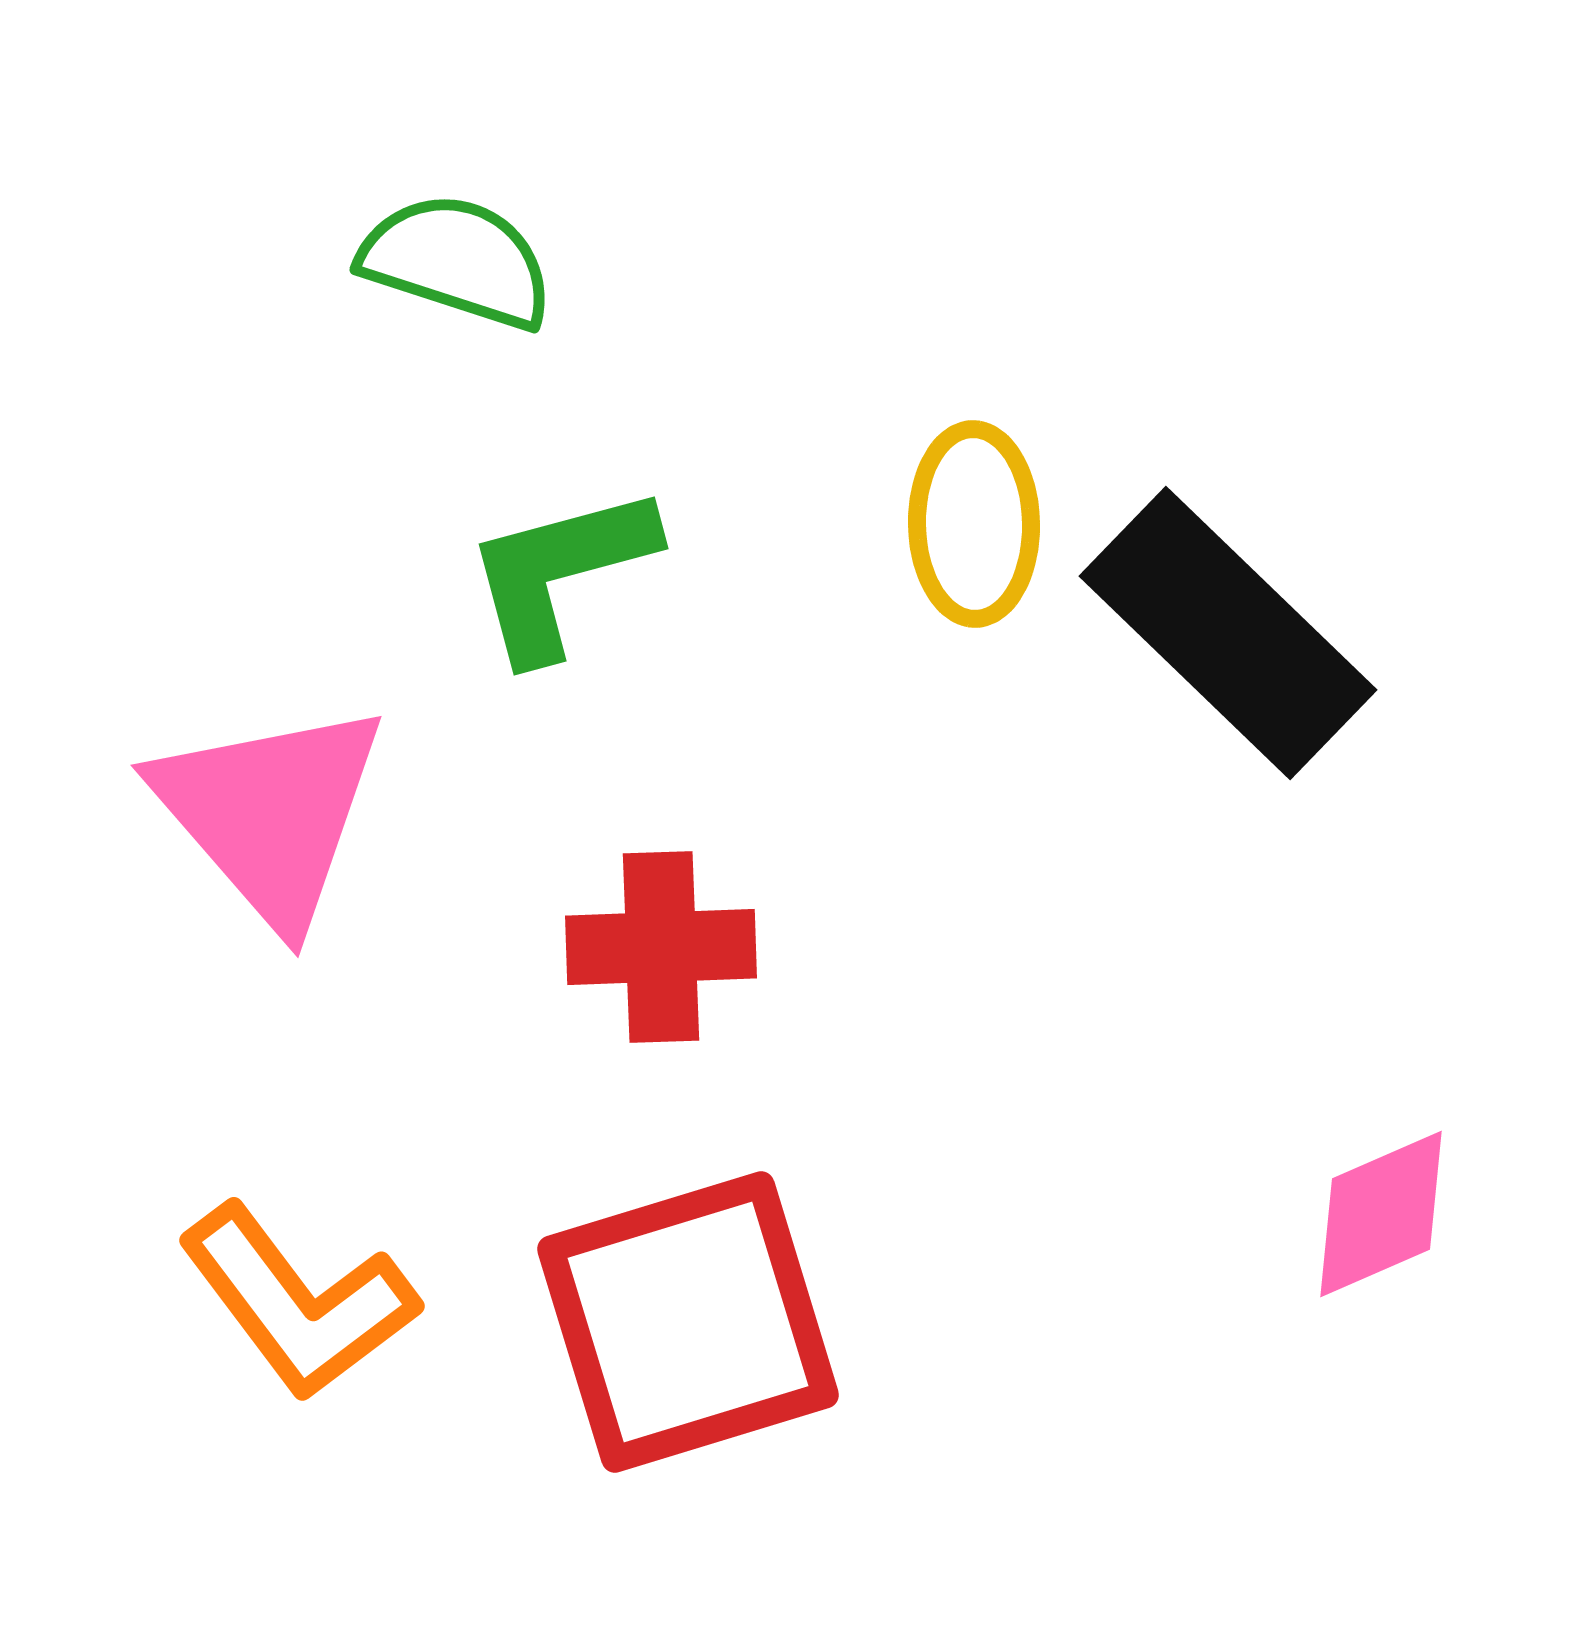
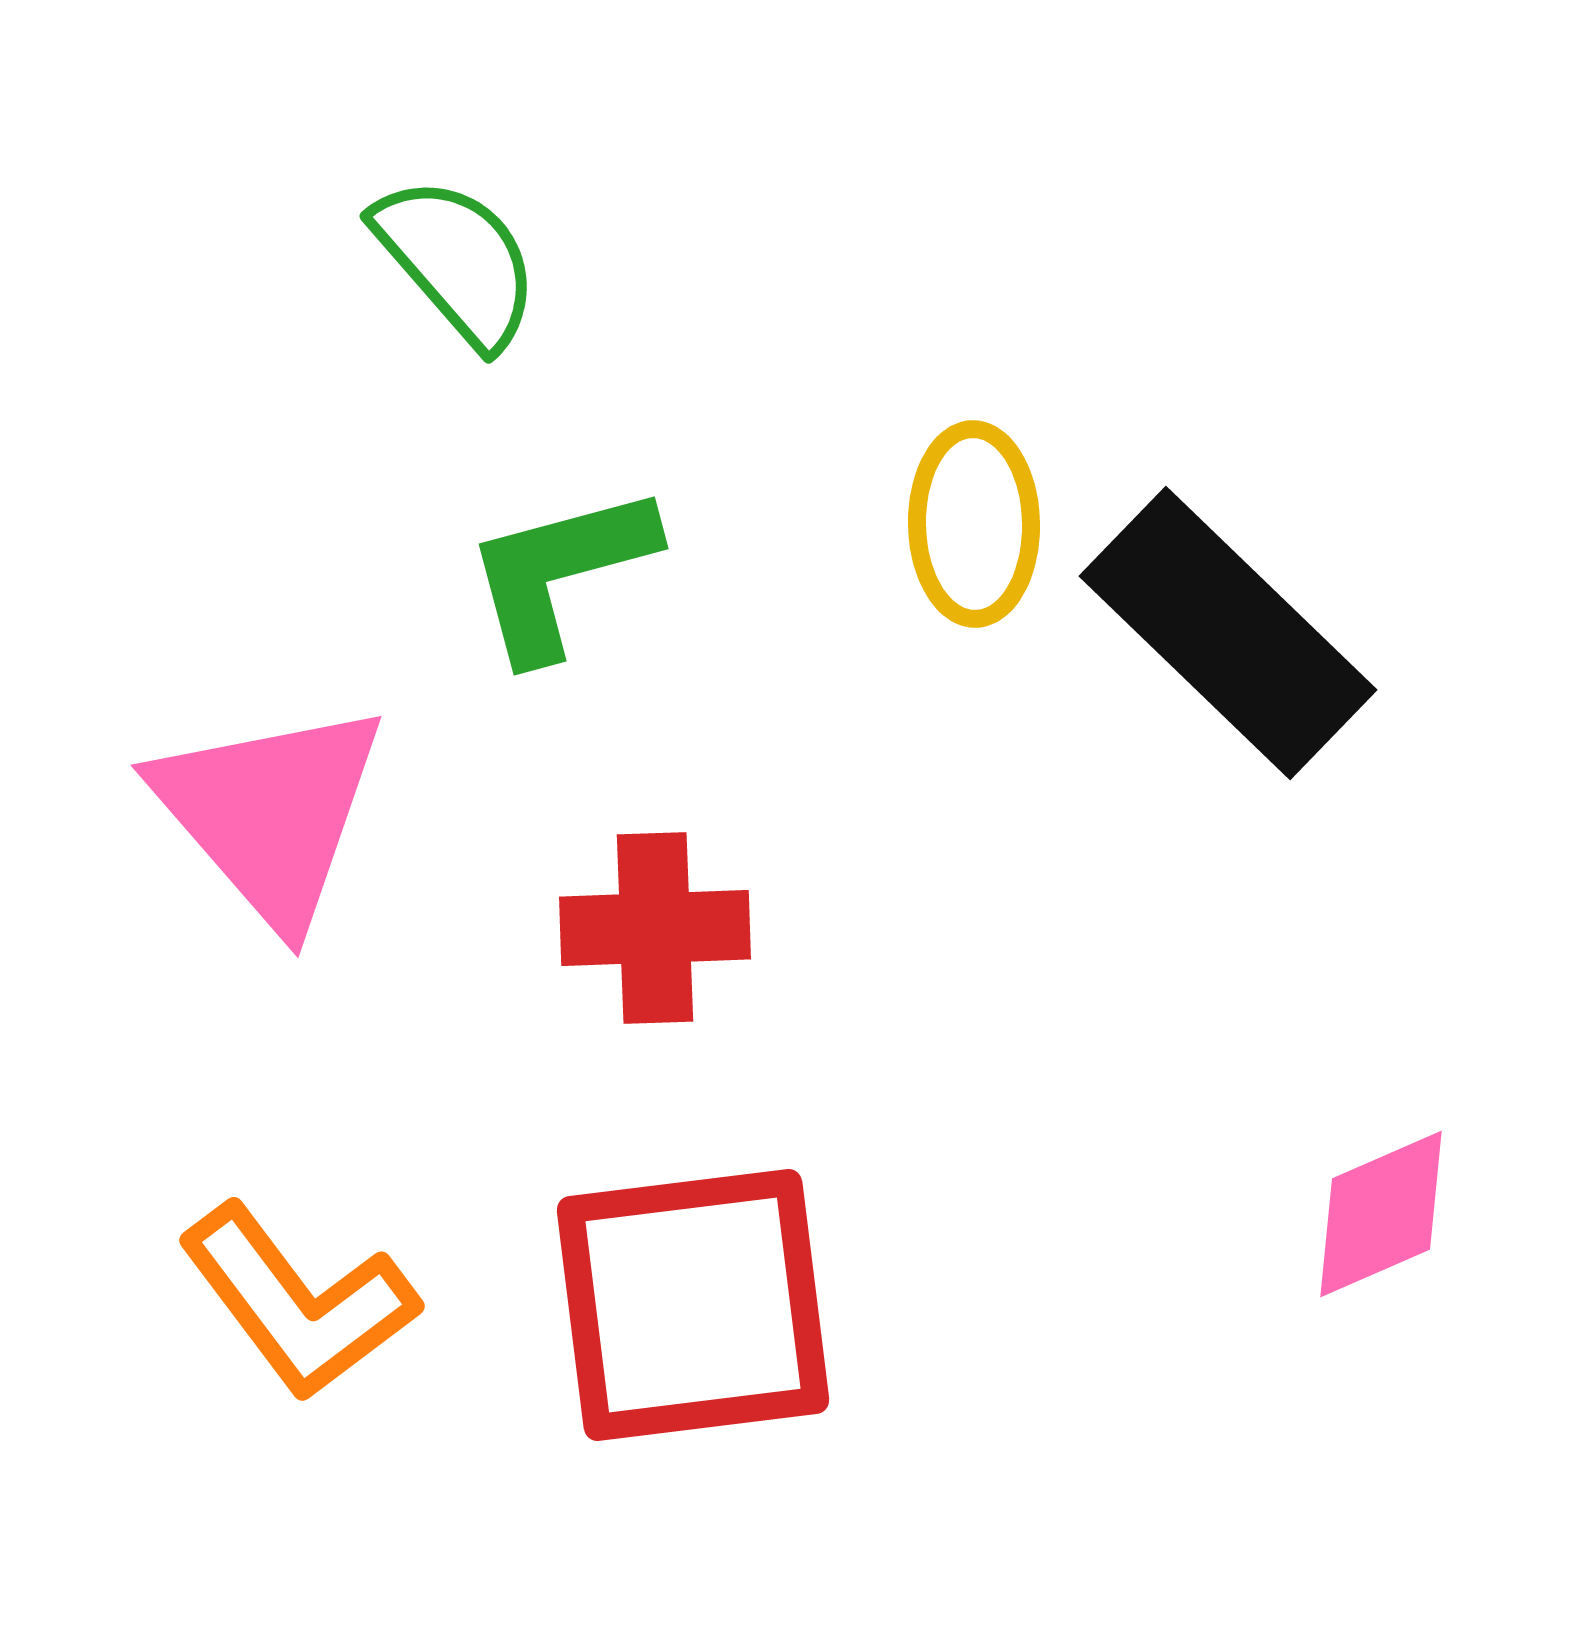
green semicircle: rotated 31 degrees clockwise
red cross: moved 6 px left, 19 px up
red square: moved 5 px right, 17 px up; rotated 10 degrees clockwise
